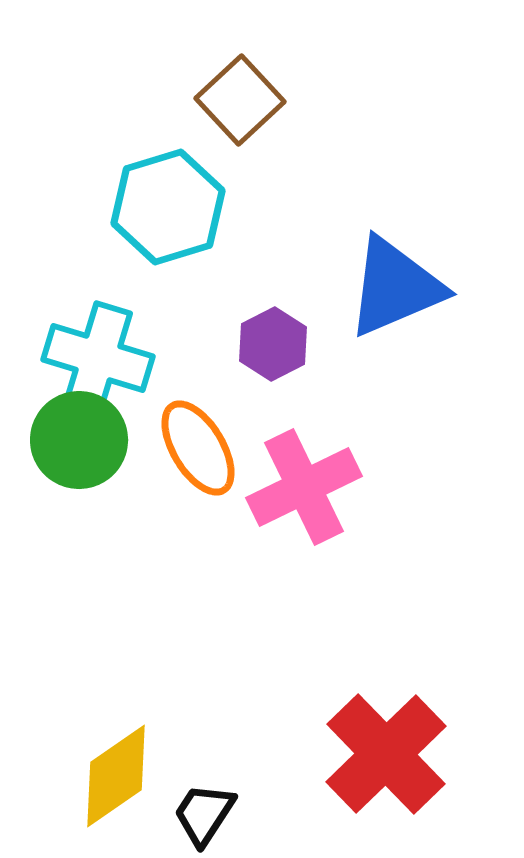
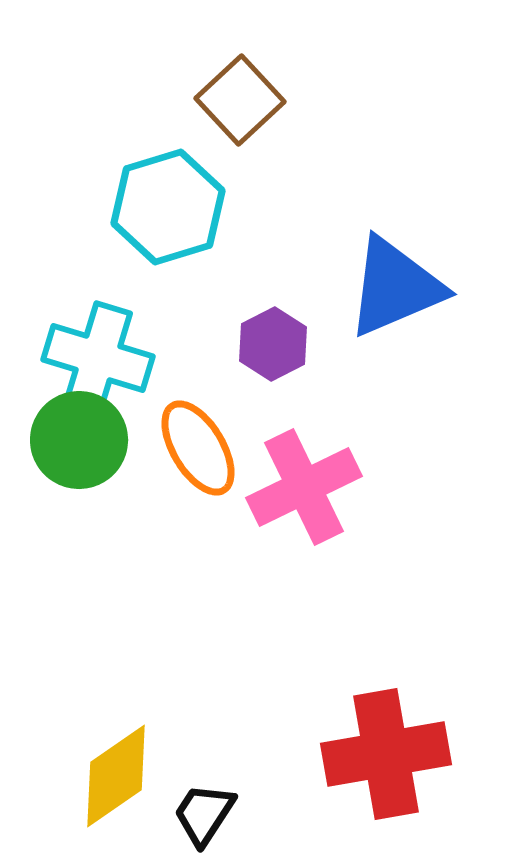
red cross: rotated 34 degrees clockwise
